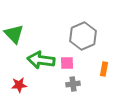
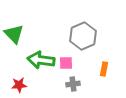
pink square: moved 1 px left
